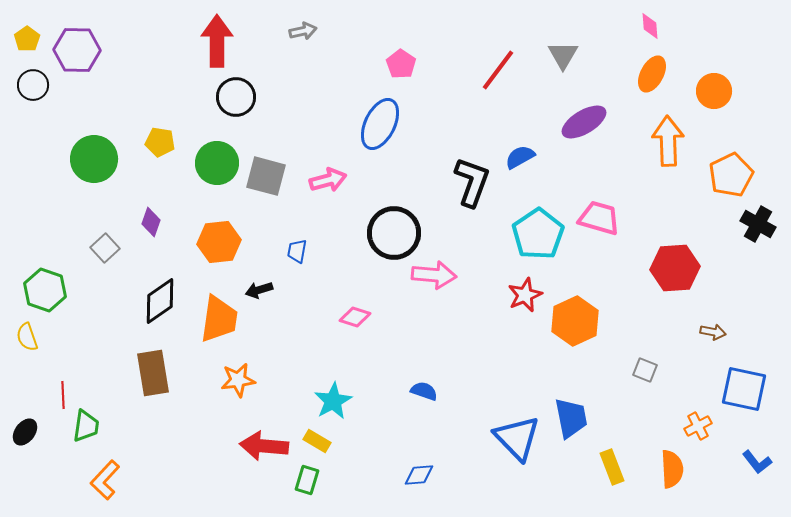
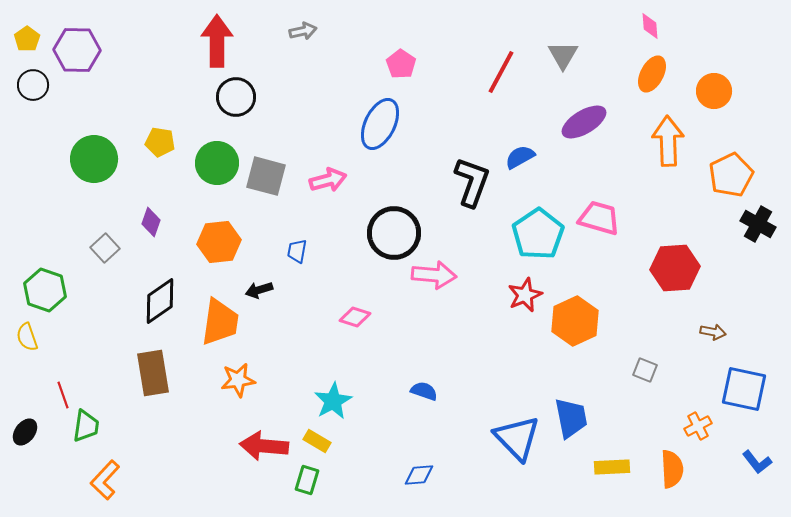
red line at (498, 70): moved 3 px right, 2 px down; rotated 9 degrees counterclockwise
orange trapezoid at (219, 319): moved 1 px right, 3 px down
red line at (63, 395): rotated 16 degrees counterclockwise
yellow rectangle at (612, 467): rotated 72 degrees counterclockwise
